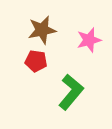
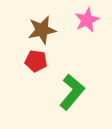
pink star: moved 2 px left, 20 px up; rotated 10 degrees counterclockwise
green L-shape: moved 1 px right
